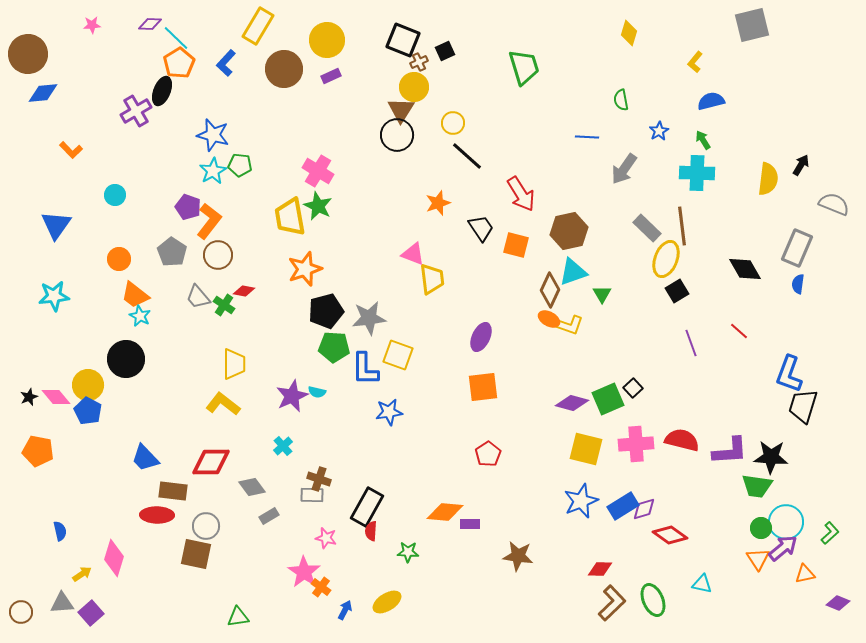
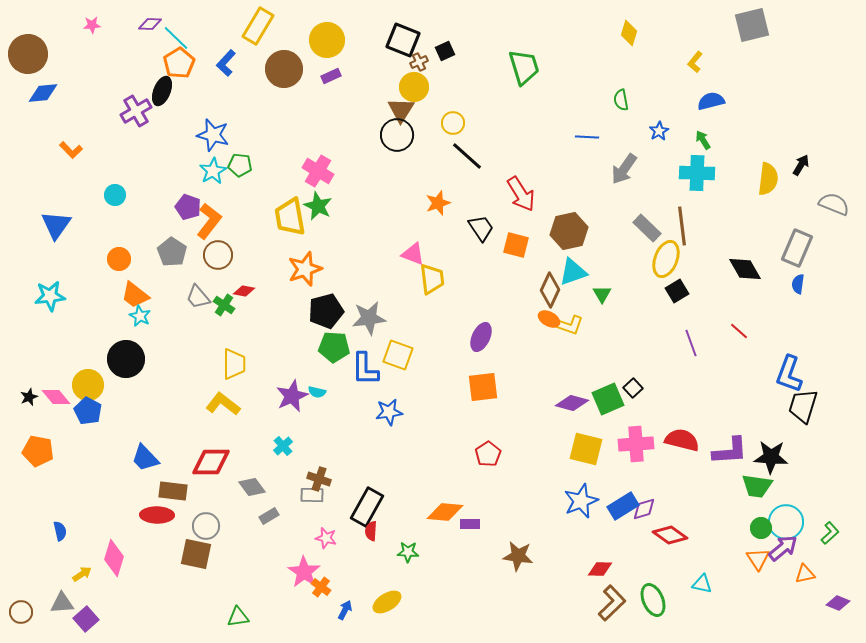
cyan star at (54, 296): moved 4 px left
purple square at (91, 613): moved 5 px left, 6 px down
